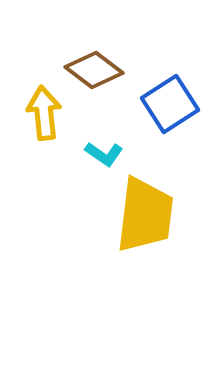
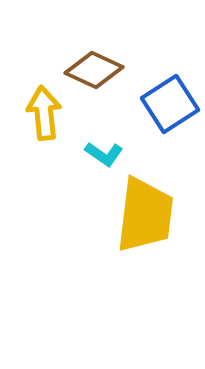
brown diamond: rotated 12 degrees counterclockwise
